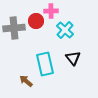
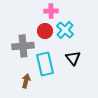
red circle: moved 9 px right, 10 px down
gray cross: moved 9 px right, 18 px down
brown arrow: rotated 64 degrees clockwise
